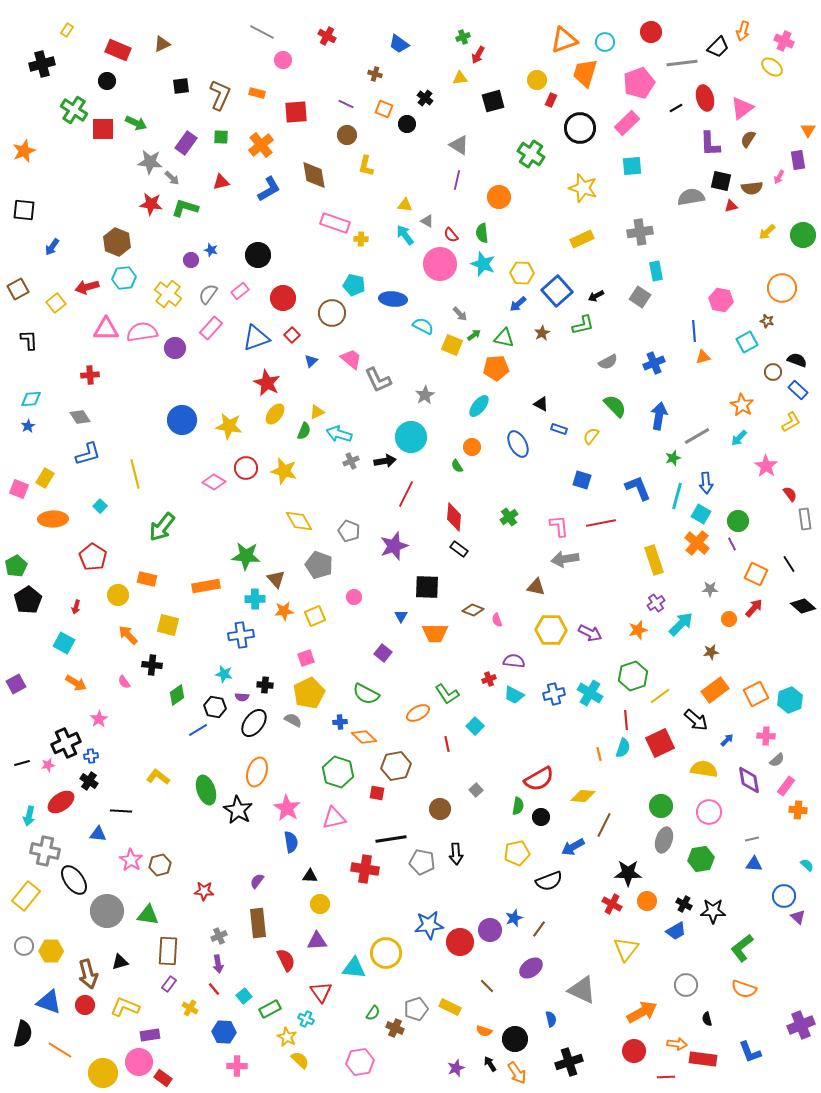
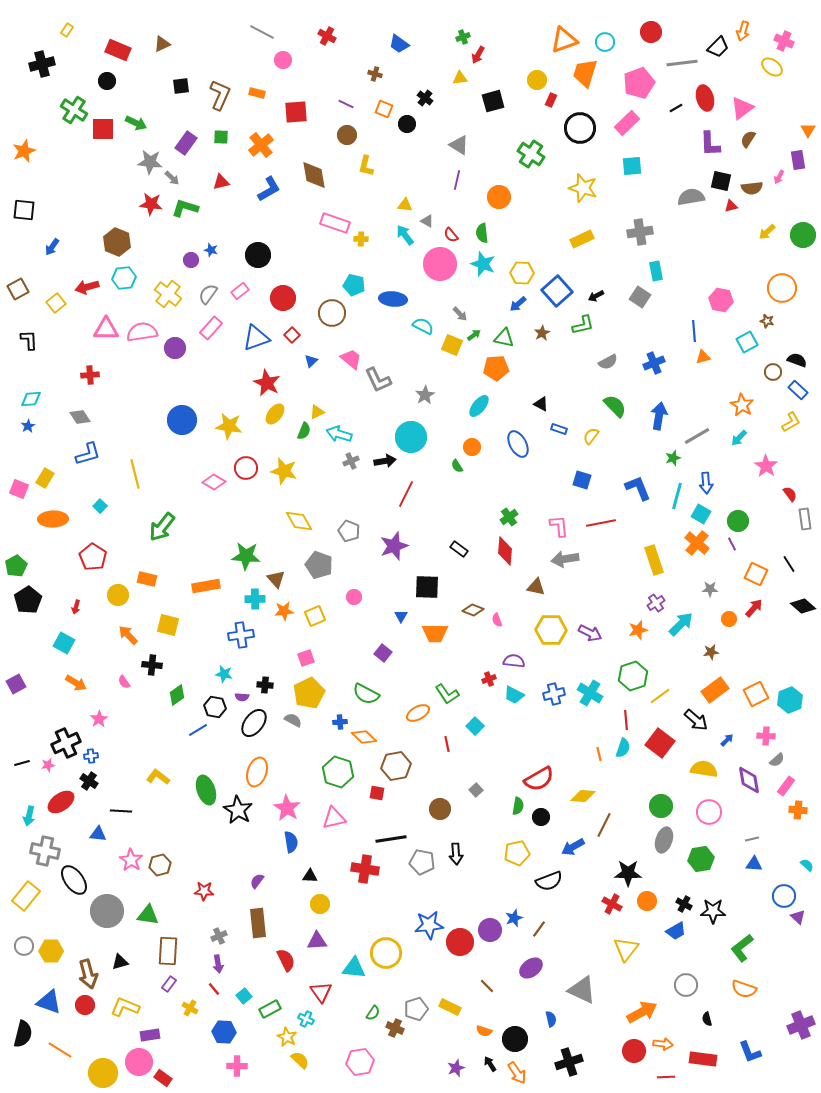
red diamond at (454, 517): moved 51 px right, 34 px down
red square at (660, 743): rotated 28 degrees counterclockwise
orange arrow at (677, 1044): moved 14 px left
